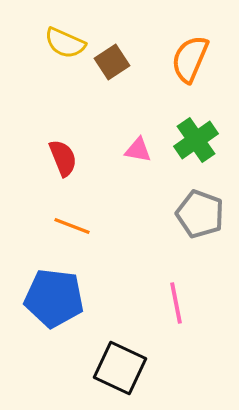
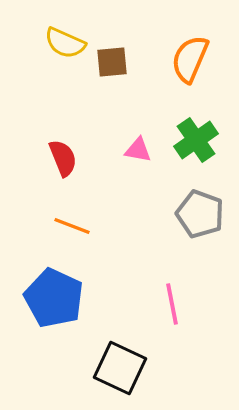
brown square: rotated 28 degrees clockwise
blue pentagon: rotated 18 degrees clockwise
pink line: moved 4 px left, 1 px down
